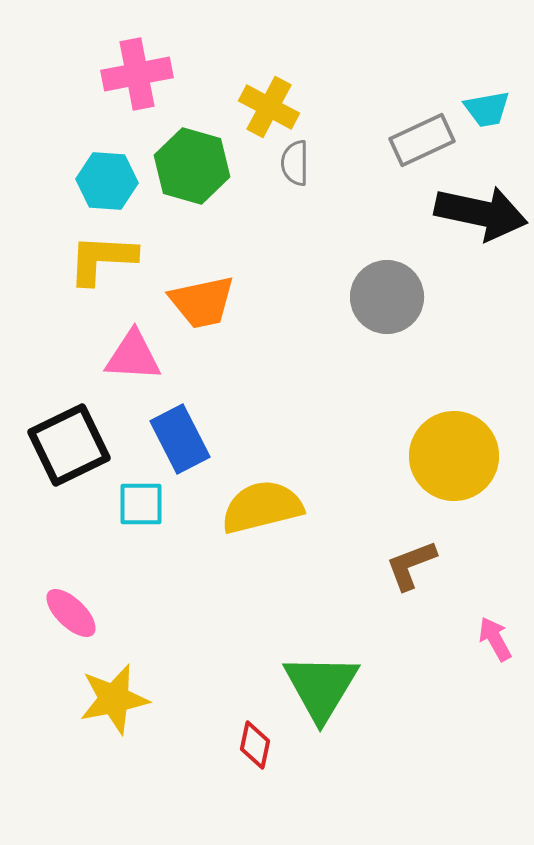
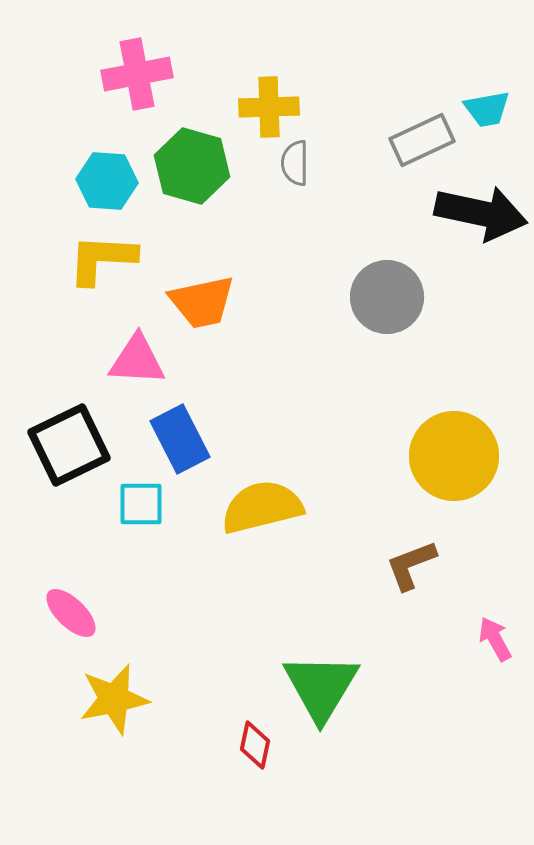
yellow cross: rotated 30 degrees counterclockwise
pink triangle: moved 4 px right, 4 px down
